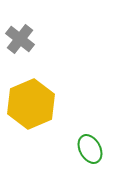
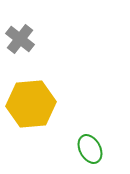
yellow hexagon: rotated 18 degrees clockwise
